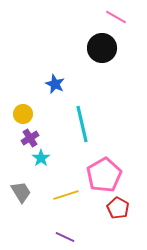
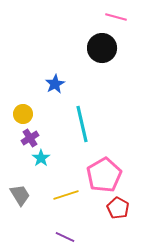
pink line: rotated 15 degrees counterclockwise
blue star: rotated 18 degrees clockwise
gray trapezoid: moved 1 px left, 3 px down
